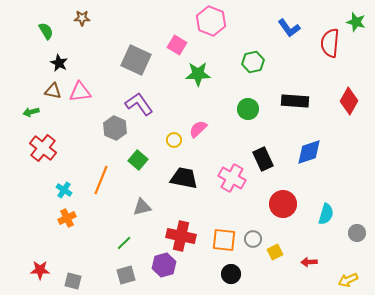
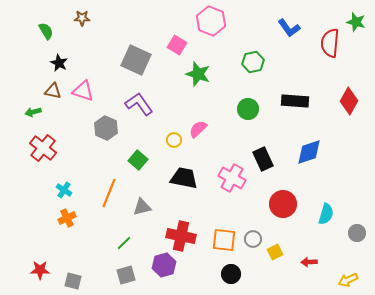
green star at (198, 74): rotated 20 degrees clockwise
pink triangle at (80, 92): moved 3 px right, 1 px up; rotated 25 degrees clockwise
green arrow at (31, 112): moved 2 px right
gray hexagon at (115, 128): moved 9 px left
orange line at (101, 180): moved 8 px right, 13 px down
